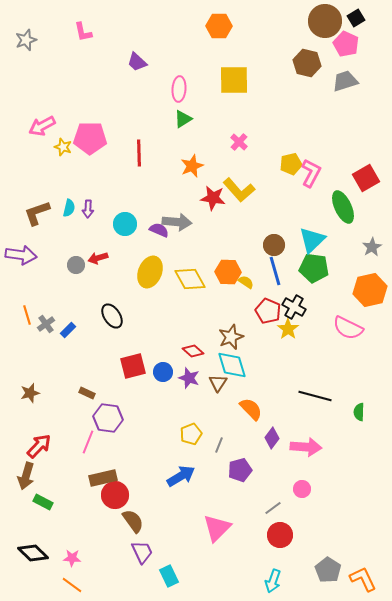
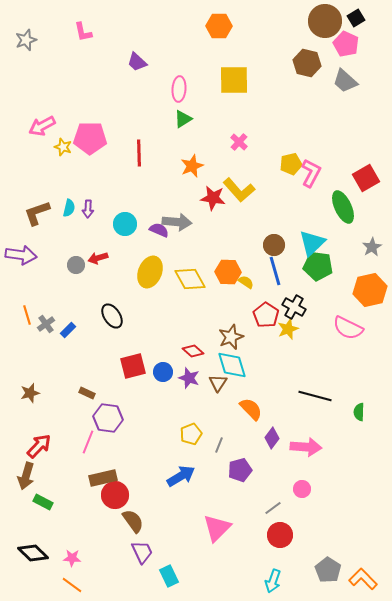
gray trapezoid at (345, 81): rotated 120 degrees counterclockwise
cyan triangle at (312, 240): moved 3 px down
green pentagon at (314, 268): moved 4 px right, 2 px up
red pentagon at (268, 311): moved 2 px left, 4 px down; rotated 10 degrees clockwise
yellow star at (288, 329): rotated 15 degrees clockwise
orange L-shape at (363, 579): rotated 20 degrees counterclockwise
